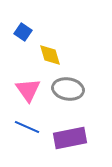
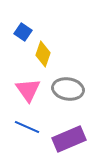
yellow diamond: moved 7 px left, 1 px up; rotated 35 degrees clockwise
purple rectangle: moved 1 px left, 1 px down; rotated 12 degrees counterclockwise
